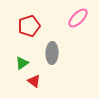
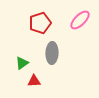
pink ellipse: moved 2 px right, 2 px down
red pentagon: moved 11 px right, 3 px up
red triangle: rotated 40 degrees counterclockwise
